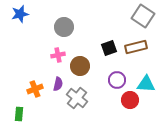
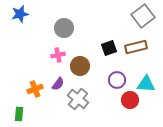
gray square: rotated 20 degrees clockwise
gray circle: moved 1 px down
purple semicircle: rotated 24 degrees clockwise
gray cross: moved 1 px right, 1 px down
